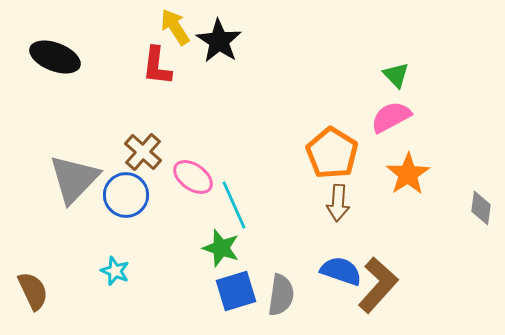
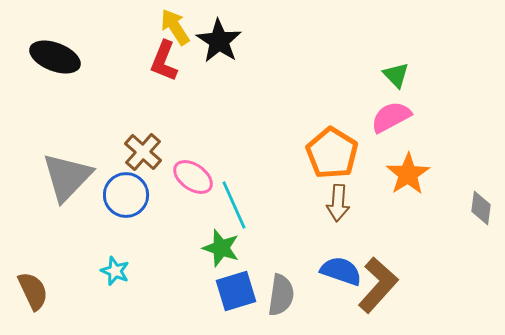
red L-shape: moved 7 px right, 5 px up; rotated 15 degrees clockwise
gray triangle: moved 7 px left, 2 px up
